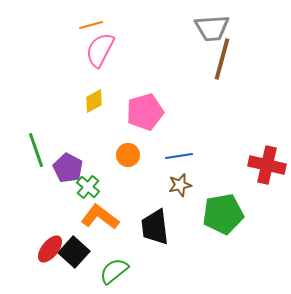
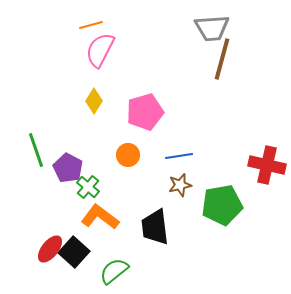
yellow diamond: rotated 30 degrees counterclockwise
green pentagon: moved 1 px left, 9 px up
